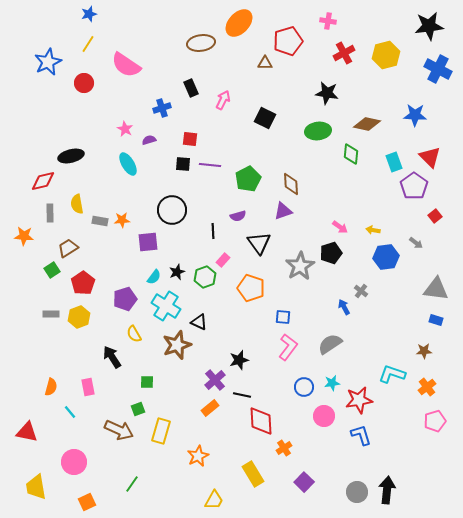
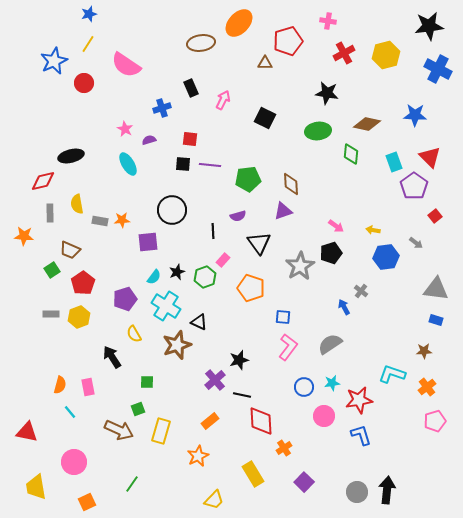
blue star at (48, 62): moved 6 px right, 1 px up
green pentagon at (248, 179): rotated 20 degrees clockwise
pink arrow at (340, 227): moved 4 px left, 1 px up
brown trapezoid at (68, 248): moved 2 px right, 2 px down; rotated 125 degrees counterclockwise
orange semicircle at (51, 387): moved 9 px right, 2 px up
orange rectangle at (210, 408): moved 13 px down
yellow trapezoid at (214, 500): rotated 15 degrees clockwise
